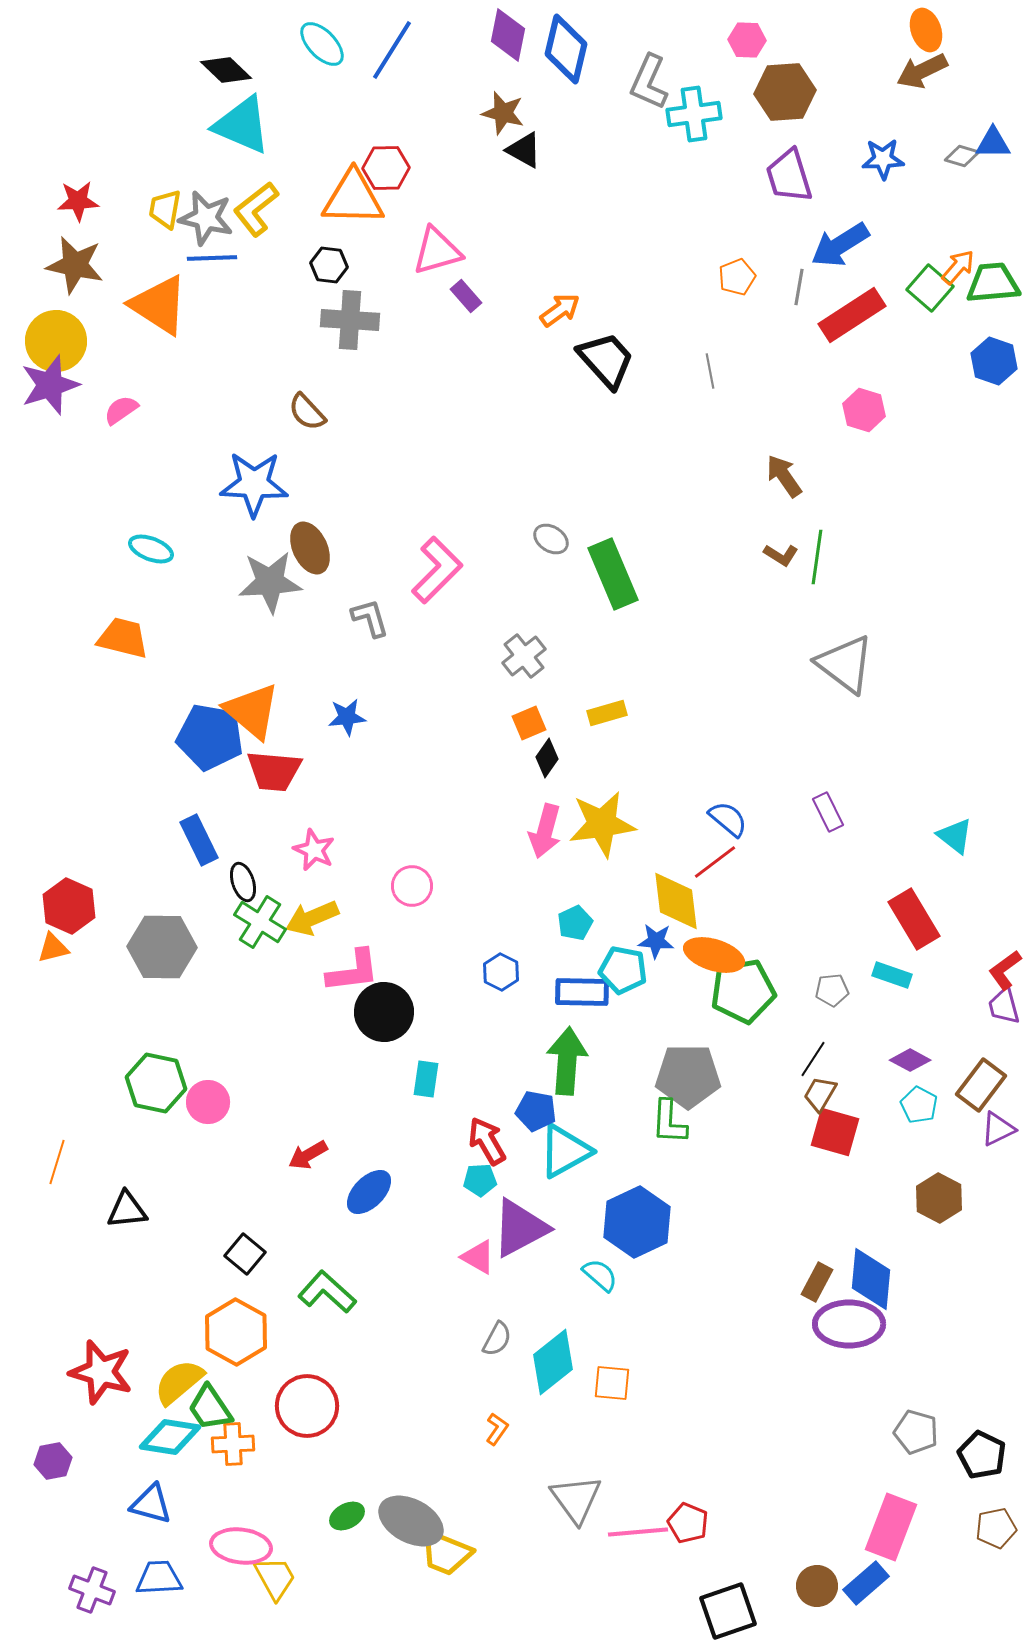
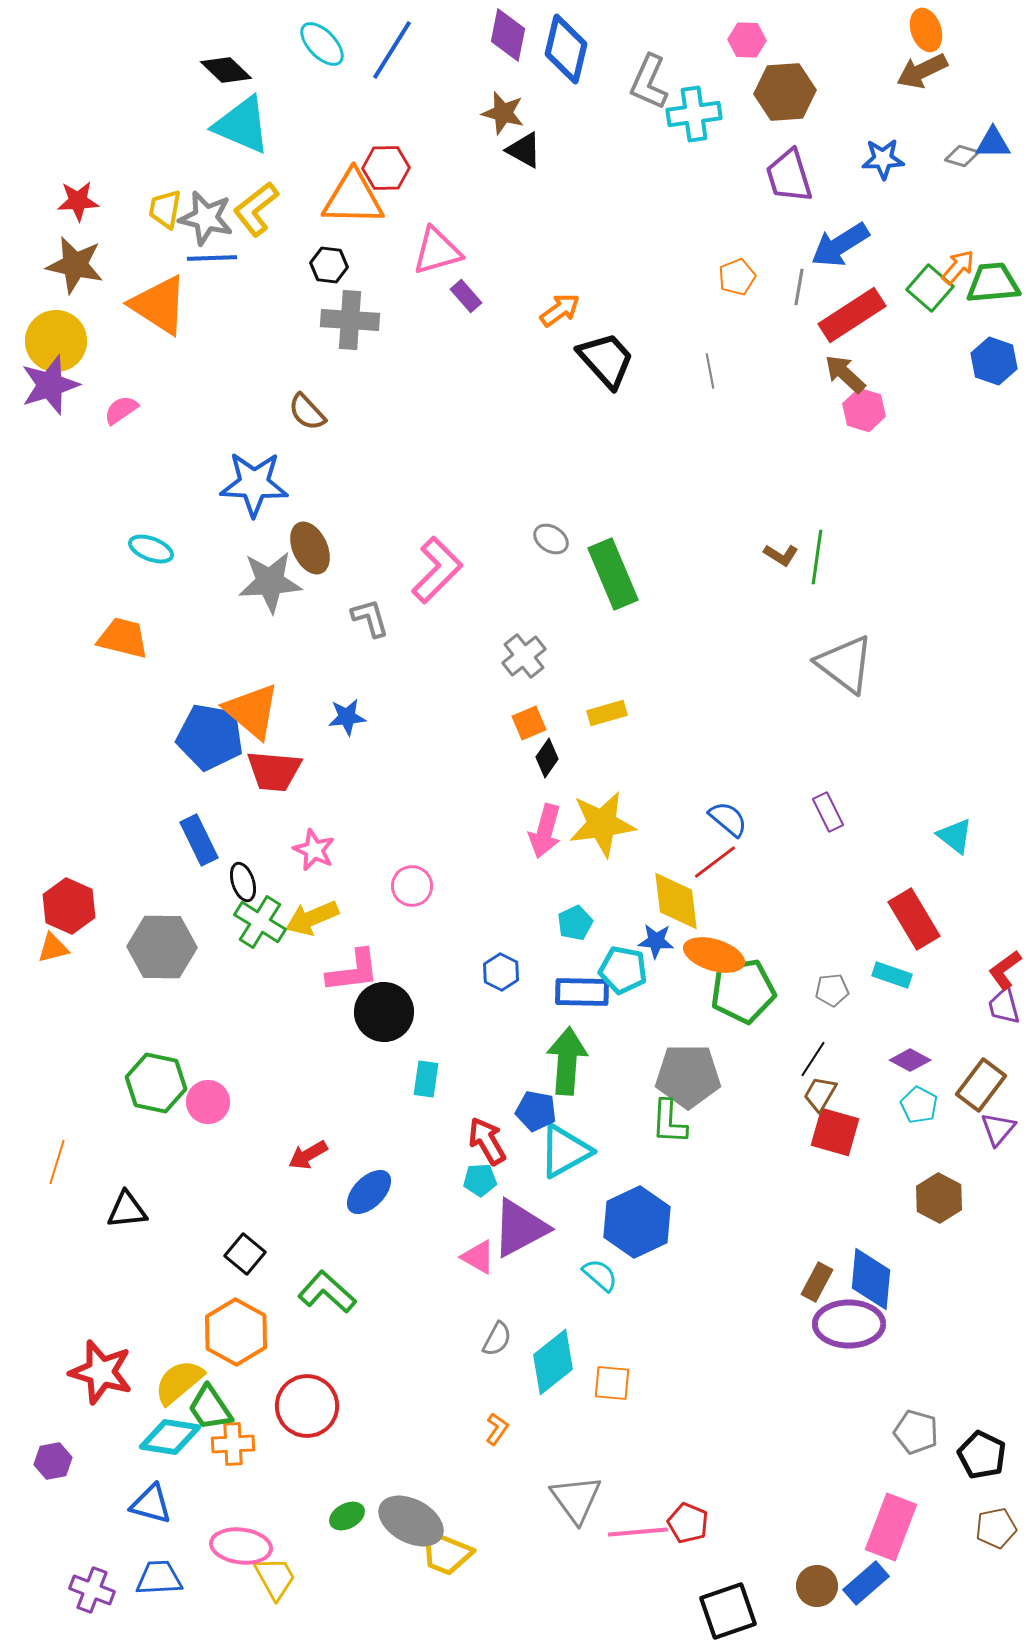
brown arrow at (784, 476): moved 61 px right, 102 px up; rotated 12 degrees counterclockwise
purple triangle at (998, 1129): rotated 24 degrees counterclockwise
